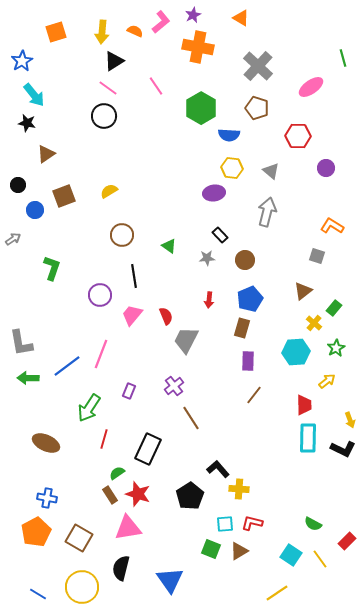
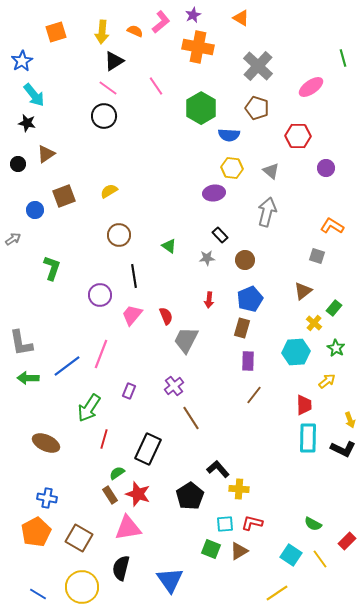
black circle at (18, 185): moved 21 px up
brown circle at (122, 235): moved 3 px left
green star at (336, 348): rotated 12 degrees counterclockwise
